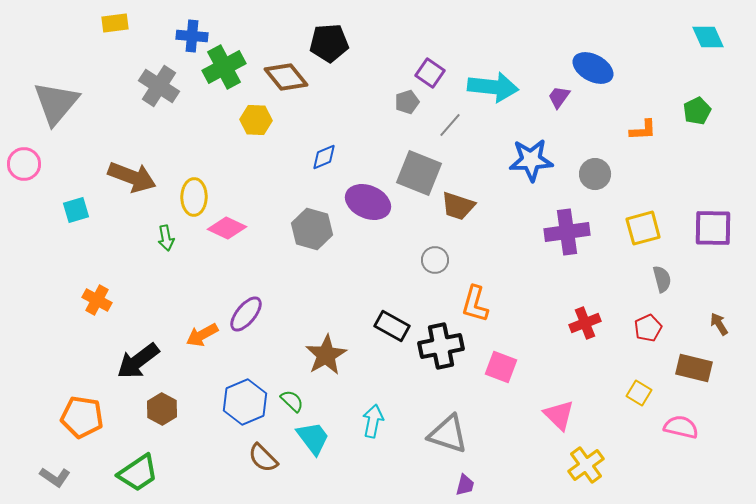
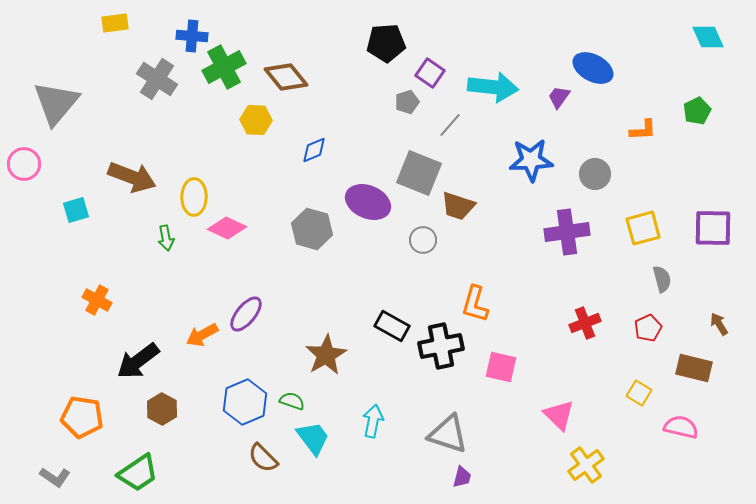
black pentagon at (329, 43): moved 57 px right
gray cross at (159, 86): moved 2 px left, 7 px up
blue diamond at (324, 157): moved 10 px left, 7 px up
gray circle at (435, 260): moved 12 px left, 20 px up
pink square at (501, 367): rotated 8 degrees counterclockwise
green semicircle at (292, 401): rotated 25 degrees counterclockwise
purple trapezoid at (465, 485): moved 3 px left, 8 px up
